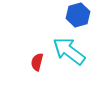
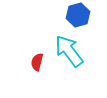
cyan arrow: rotated 16 degrees clockwise
